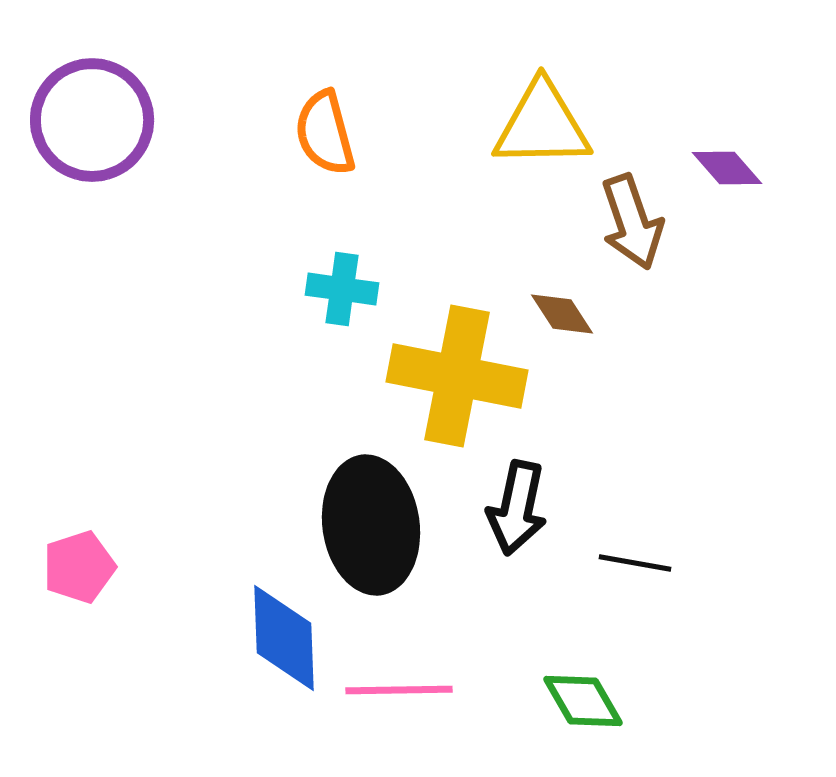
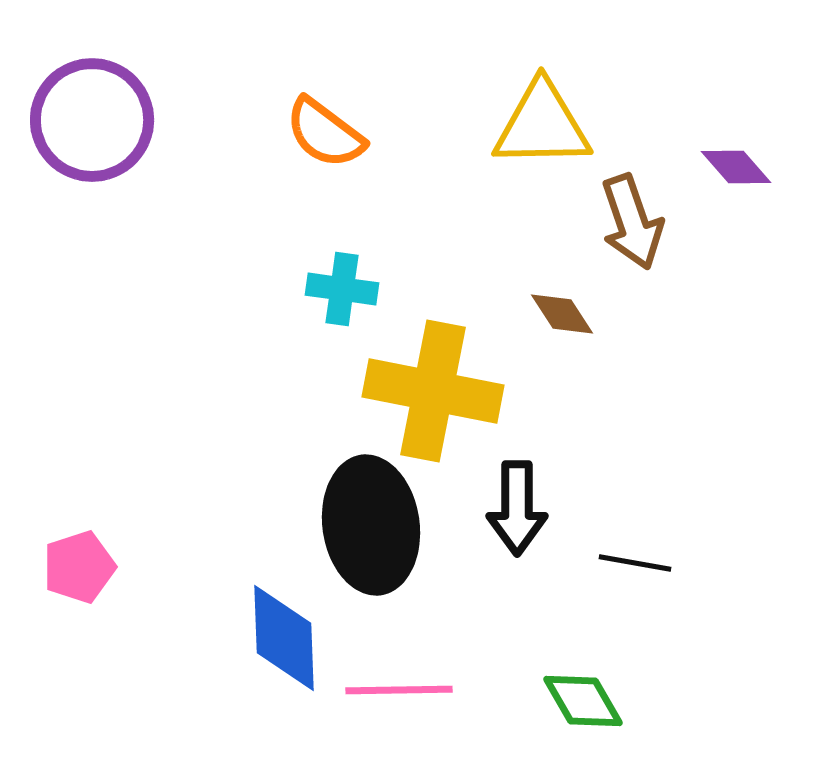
orange semicircle: rotated 38 degrees counterclockwise
purple diamond: moved 9 px right, 1 px up
yellow cross: moved 24 px left, 15 px down
black arrow: rotated 12 degrees counterclockwise
